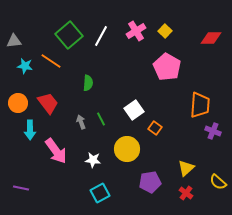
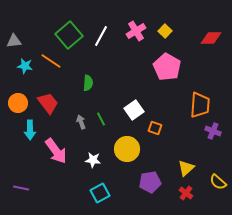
orange square: rotated 16 degrees counterclockwise
